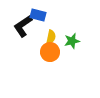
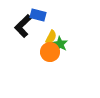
black L-shape: rotated 10 degrees counterclockwise
yellow semicircle: rotated 16 degrees clockwise
green star: moved 12 px left, 3 px down; rotated 28 degrees counterclockwise
